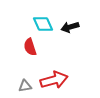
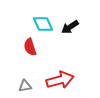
black arrow: rotated 18 degrees counterclockwise
red arrow: moved 6 px right
